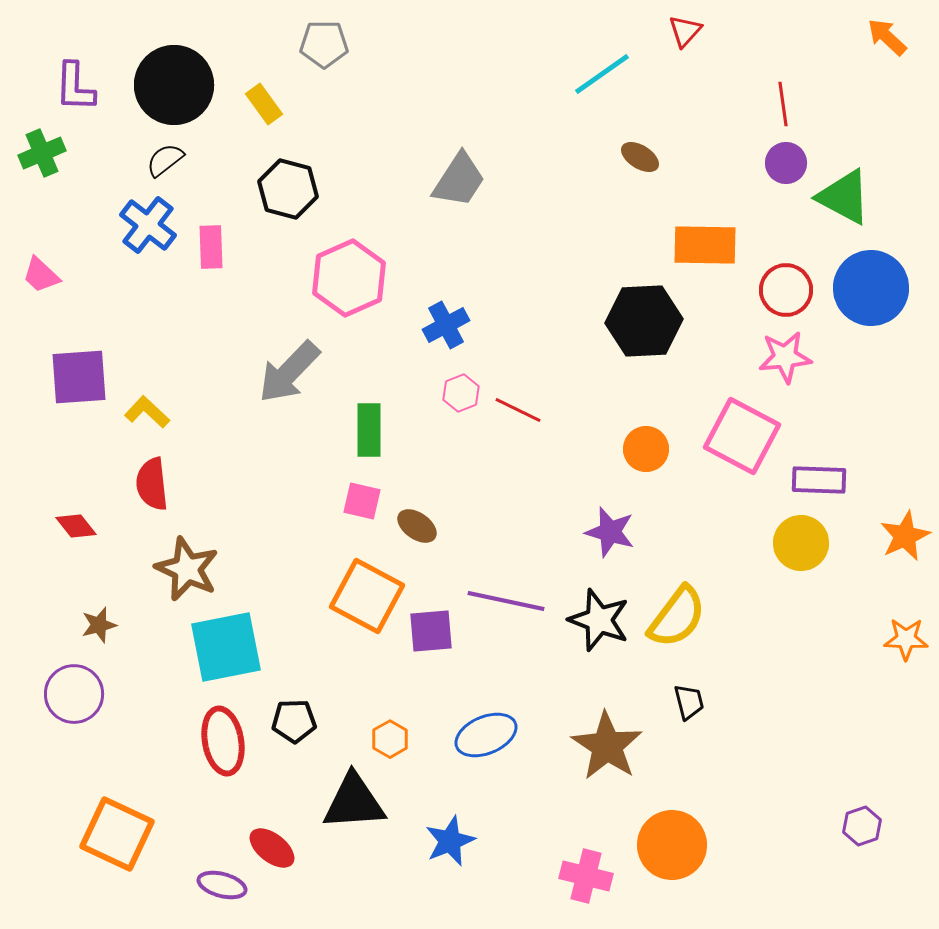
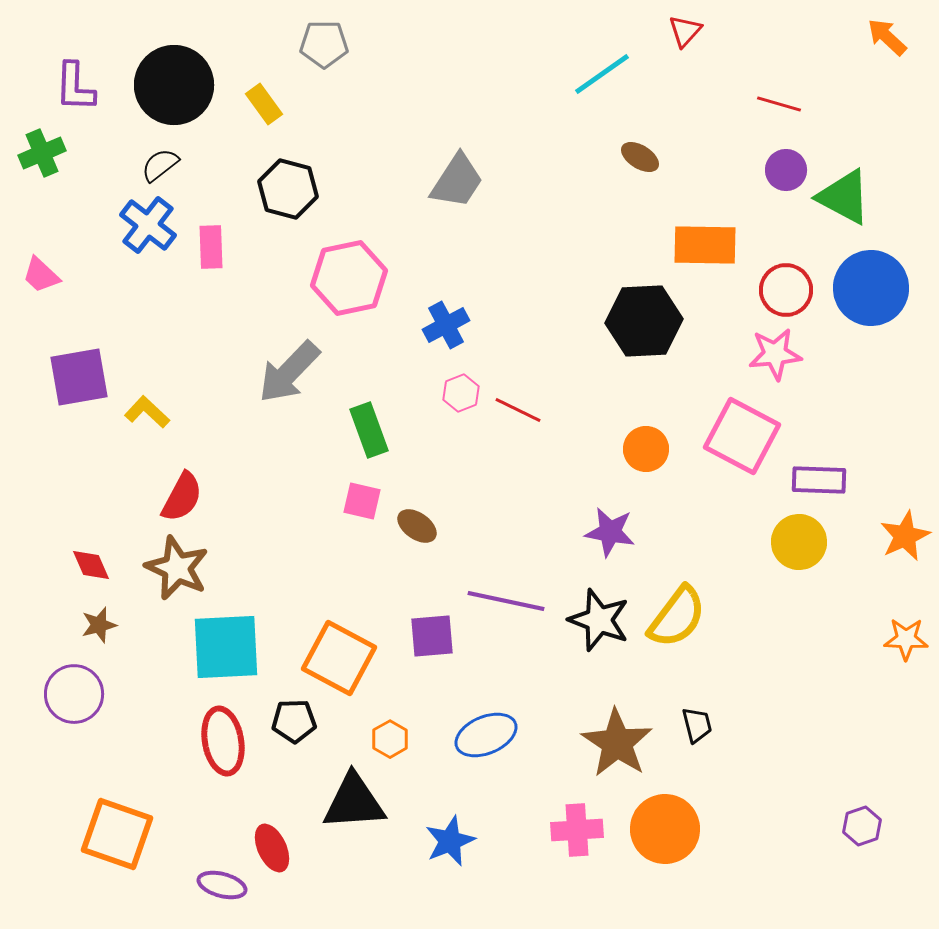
red line at (783, 104): moved 4 px left; rotated 66 degrees counterclockwise
black semicircle at (165, 160): moved 5 px left, 5 px down
purple circle at (786, 163): moved 7 px down
gray trapezoid at (459, 180): moved 2 px left, 1 px down
pink hexagon at (349, 278): rotated 12 degrees clockwise
pink star at (785, 357): moved 10 px left, 3 px up
purple square at (79, 377): rotated 6 degrees counterclockwise
green rectangle at (369, 430): rotated 20 degrees counterclockwise
red semicircle at (152, 484): moved 30 px right, 13 px down; rotated 146 degrees counterclockwise
red diamond at (76, 526): moved 15 px right, 39 px down; rotated 15 degrees clockwise
purple star at (610, 532): rotated 6 degrees counterclockwise
yellow circle at (801, 543): moved 2 px left, 1 px up
brown star at (187, 569): moved 10 px left, 1 px up
orange square at (367, 596): moved 28 px left, 62 px down
purple square at (431, 631): moved 1 px right, 5 px down
cyan square at (226, 647): rotated 8 degrees clockwise
black trapezoid at (689, 702): moved 8 px right, 23 px down
brown star at (607, 746): moved 10 px right, 3 px up
orange square at (117, 834): rotated 6 degrees counterclockwise
orange circle at (672, 845): moved 7 px left, 16 px up
red ellipse at (272, 848): rotated 27 degrees clockwise
pink cross at (586, 876): moved 9 px left, 46 px up; rotated 18 degrees counterclockwise
